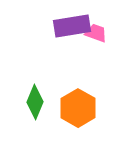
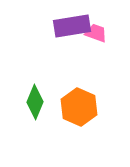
orange hexagon: moved 1 px right, 1 px up; rotated 6 degrees counterclockwise
